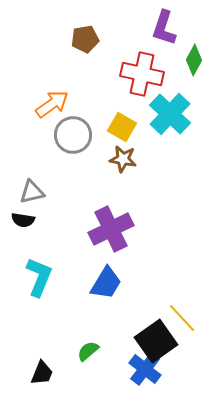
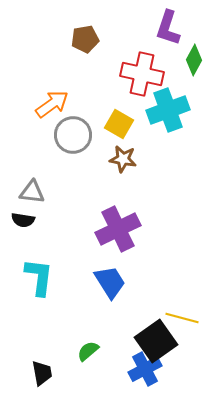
purple L-shape: moved 4 px right
cyan cross: moved 2 px left, 4 px up; rotated 27 degrees clockwise
yellow square: moved 3 px left, 3 px up
gray triangle: rotated 20 degrees clockwise
purple cross: moved 7 px right
cyan L-shape: rotated 15 degrees counterclockwise
blue trapezoid: moved 4 px right, 1 px up; rotated 63 degrees counterclockwise
yellow line: rotated 32 degrees counterclockwise
blue cross: rotated 24 degrees clockwise
black trapezoid: rotated 32 degrees counterclockwise
